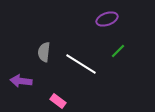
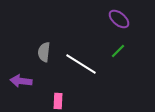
purple ellipse: moved 12 px right; rotated 60 degrees clockwise
pink rectangle: rotated 56 degrees clockwise
